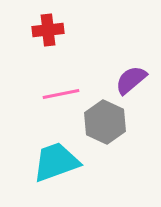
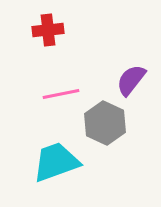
purple semicircle: rotated 12 degrees counterclockwise
gray hexagon: moved 1 px down
